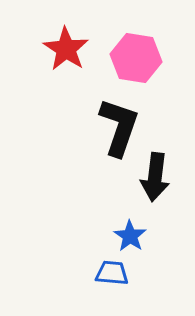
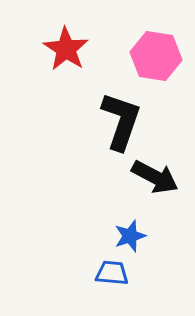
pink hexagon: moved 20 px right, 2 px up
black L-shape: moved 2 px right, 6 px up
black arrow: rotated 69 degrees counterclockwise
blue star: rotated 20 degrees clockwise
